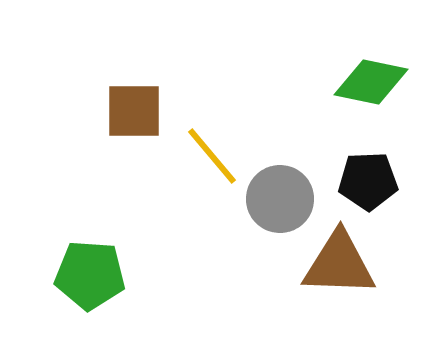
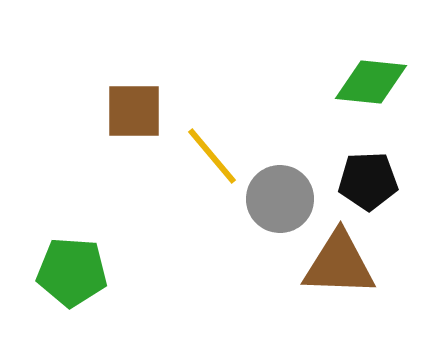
green diamond: rotated 6 degrees counterclockwise
green pentagon: moved 18 px left, 3 px up
